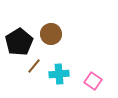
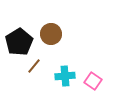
cyan cross: moved 6 px right, 2 px down
